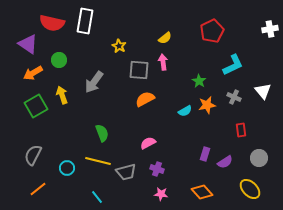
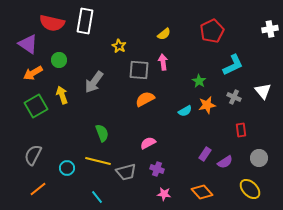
yellow semicircle: moved 1 px left, 4 px up
purple rectangle: rotated 16 degrees clockwise
pink star: moved 3 px right
